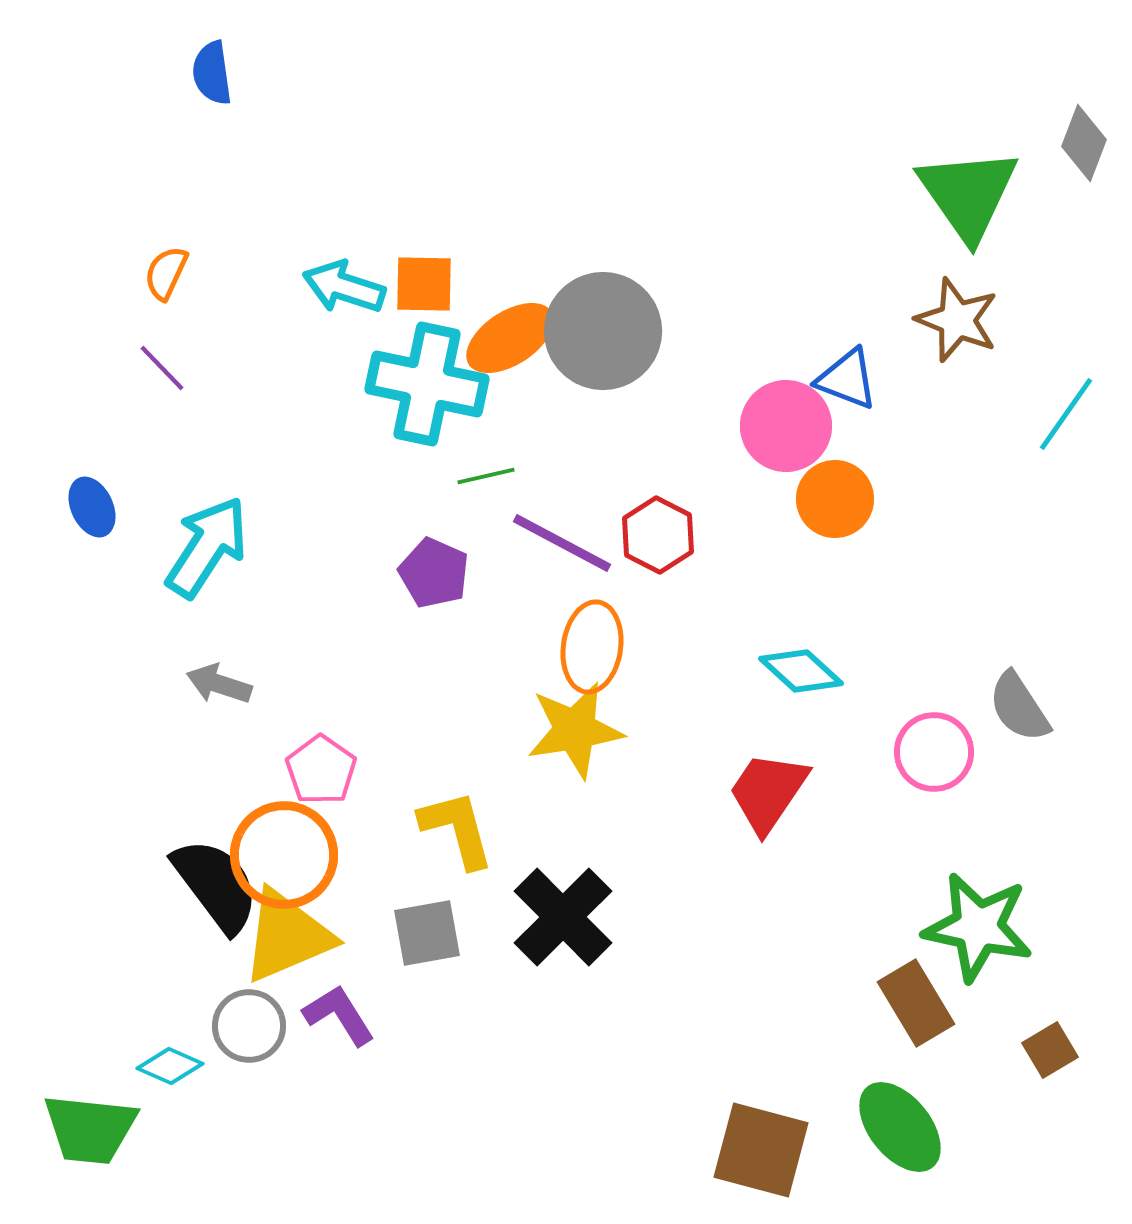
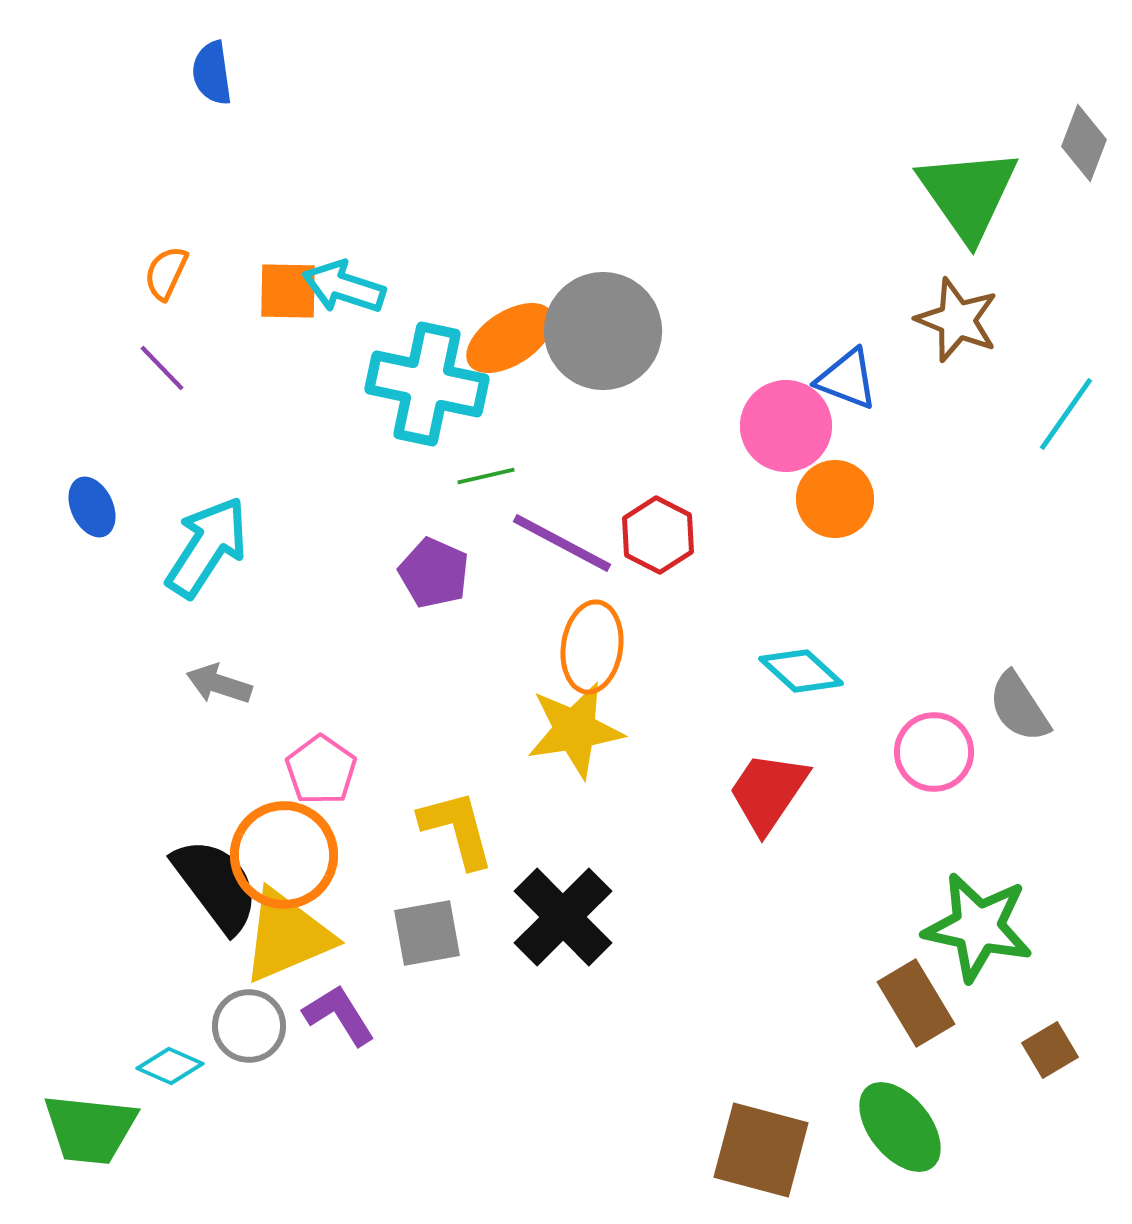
orange square at (424, 284): moved 136 px left, 7 px down
